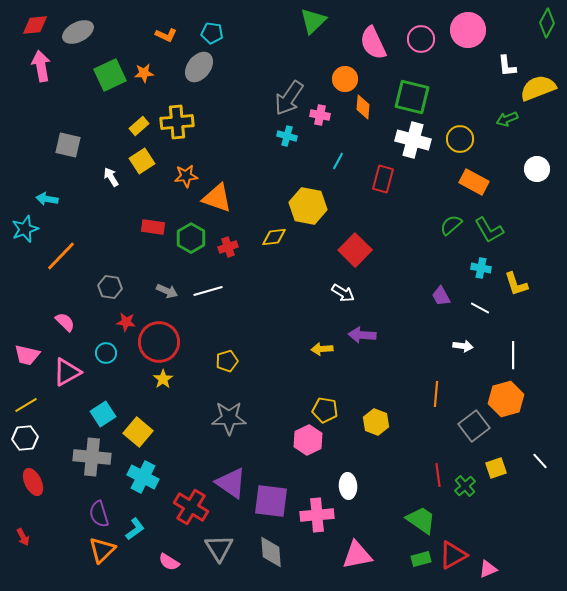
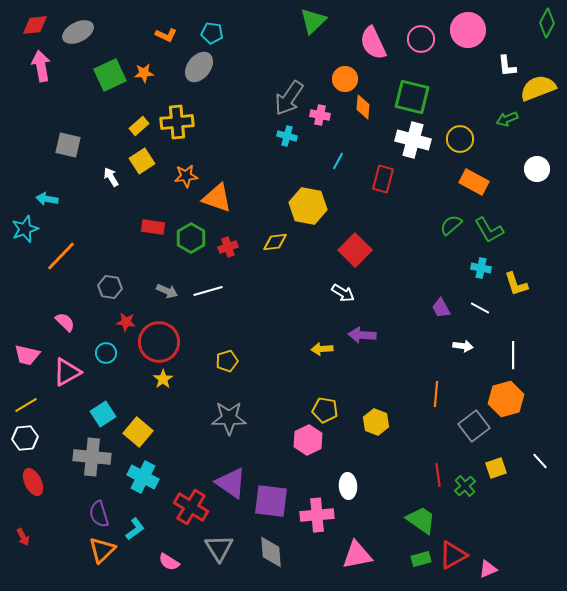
yellow diamond at (274, 237): moved 1 px right, 5 px down
purple trapezoid at (441, 296): moved 12 px down
